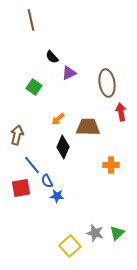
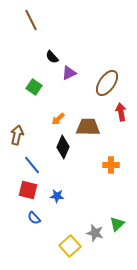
brown line: rotated 15 degrees counterclockwise
brown ellipse: rotated 44 degrees clockwise
blue semicircle: moved 13 px left, 37 px down; rotated 16 degrees counterclockwise
red square: moved 7 px right, 2 px down; rotated 24 degrees clockwise
green triangle: moved 9 px up
